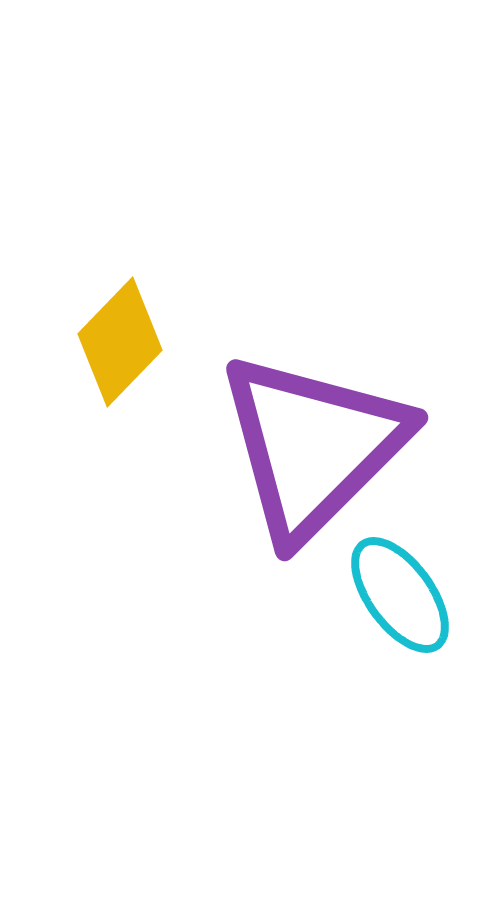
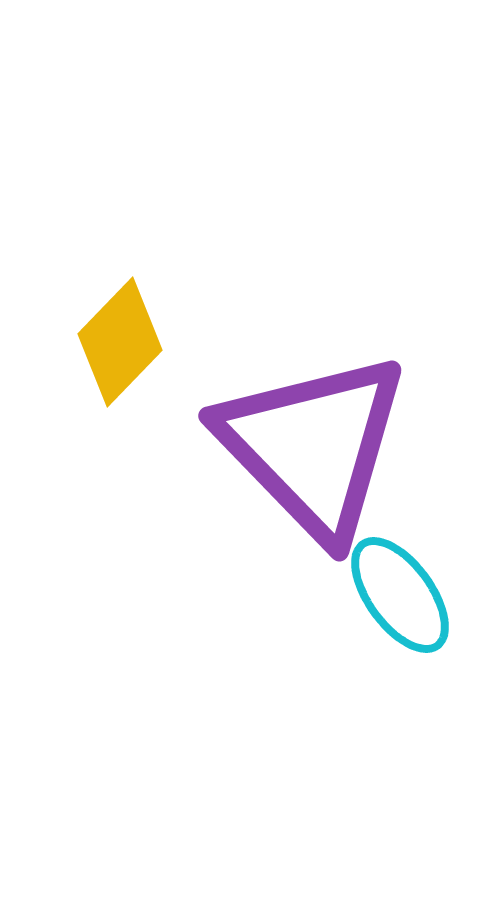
purple triangle: rotated 29 degrees counterclockwise
